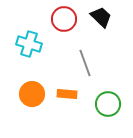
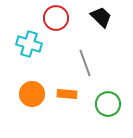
red circle: moved 8 px left, 1 px up
